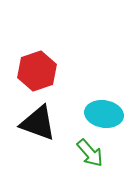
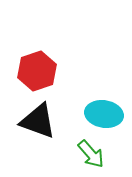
black triangle: moved 2 px up
green arrow: moved 1 px right, 1 px down
